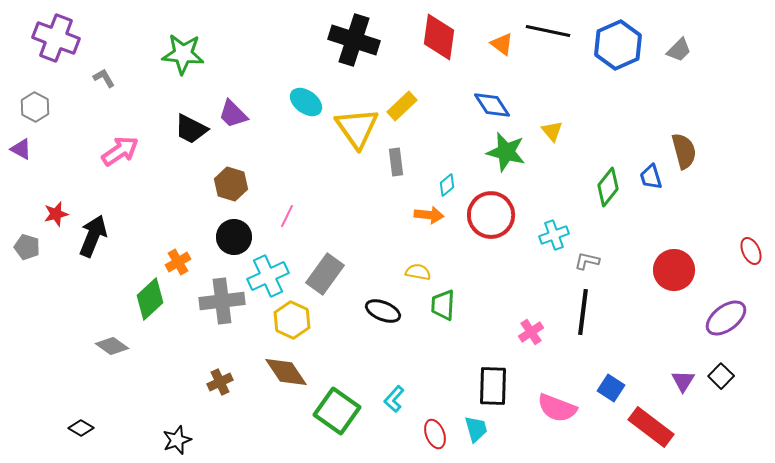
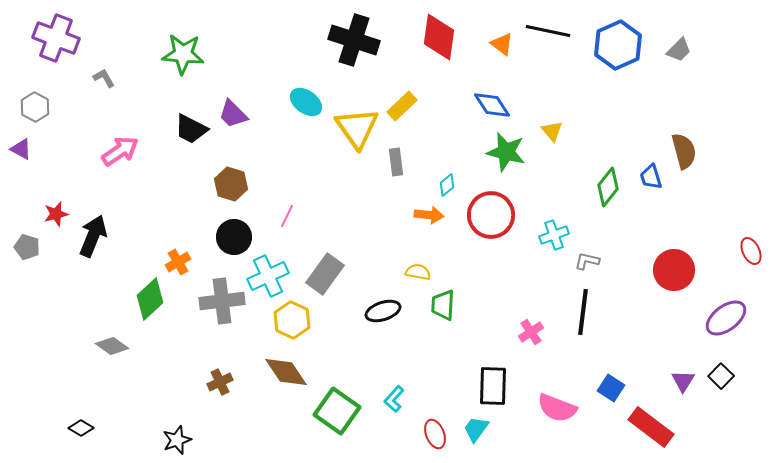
black ellipse at (383, 311): rotated 40 degrees counterclockwise
cyan trapezoid at (476, 429): rotated 128 degrees counterclockwise
